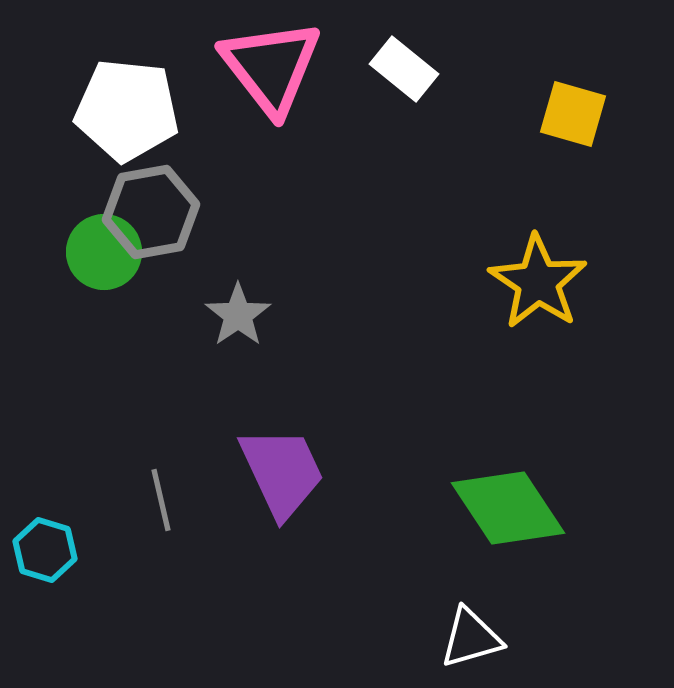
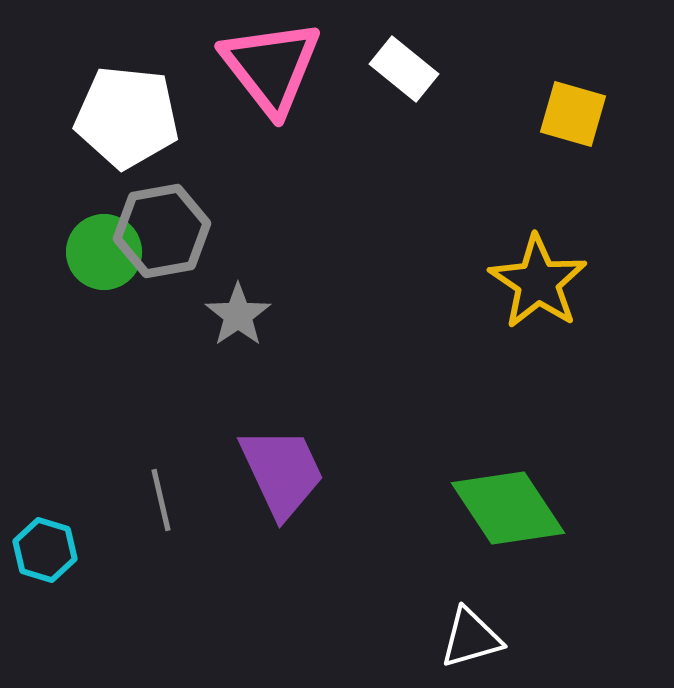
white pentagon: moved 7 px down
gray hexagon: moved 11 px right, 19 px down
